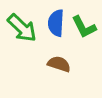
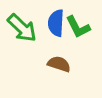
green L-shape: moved 6 px left
